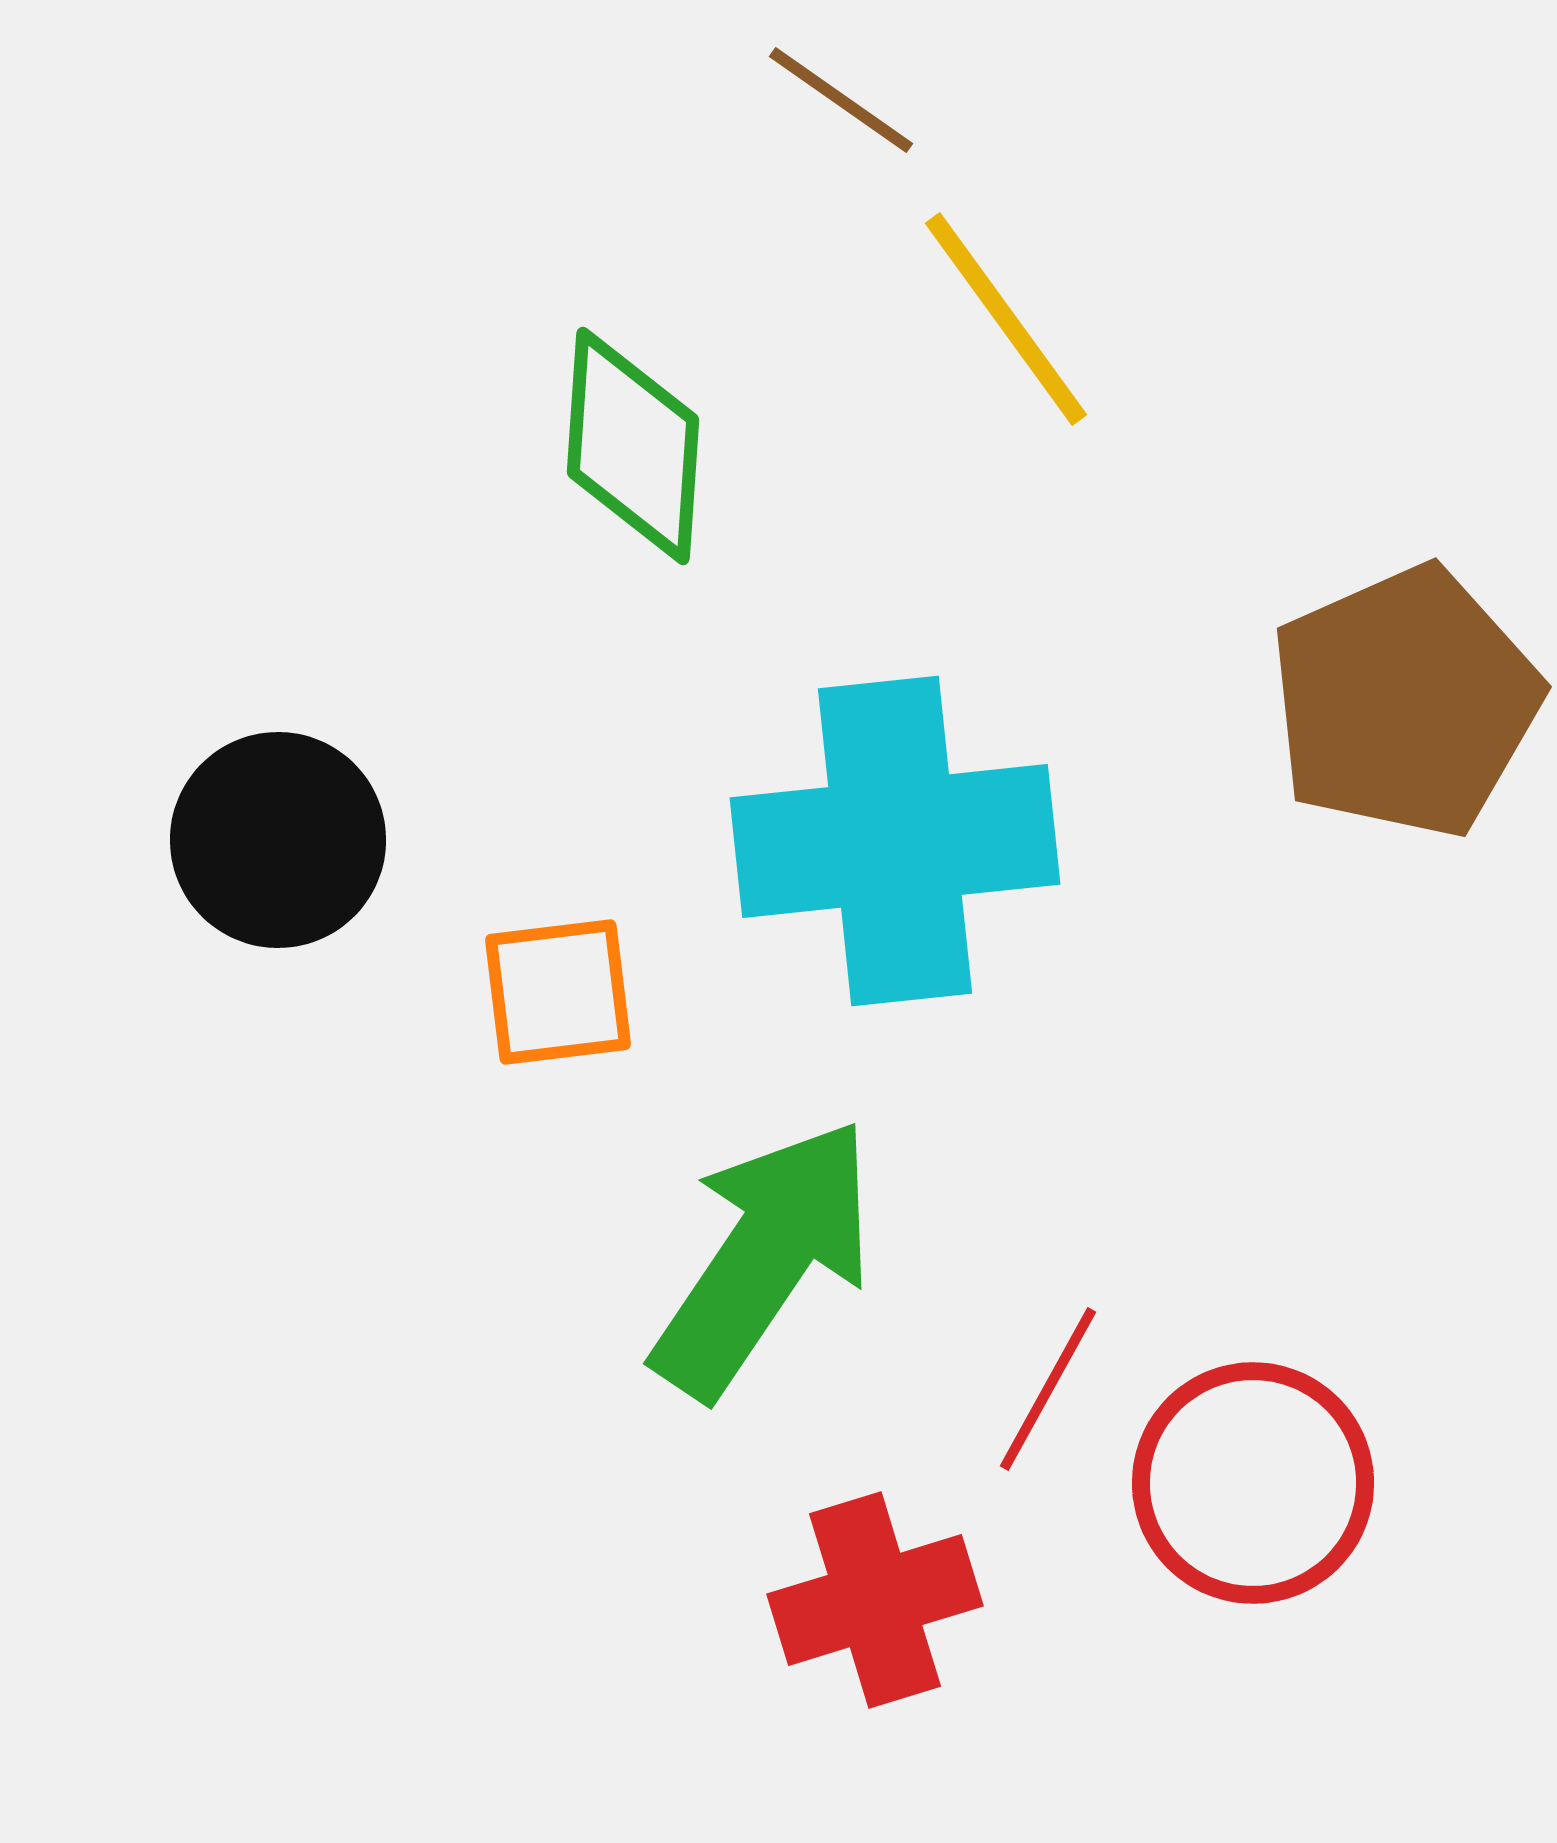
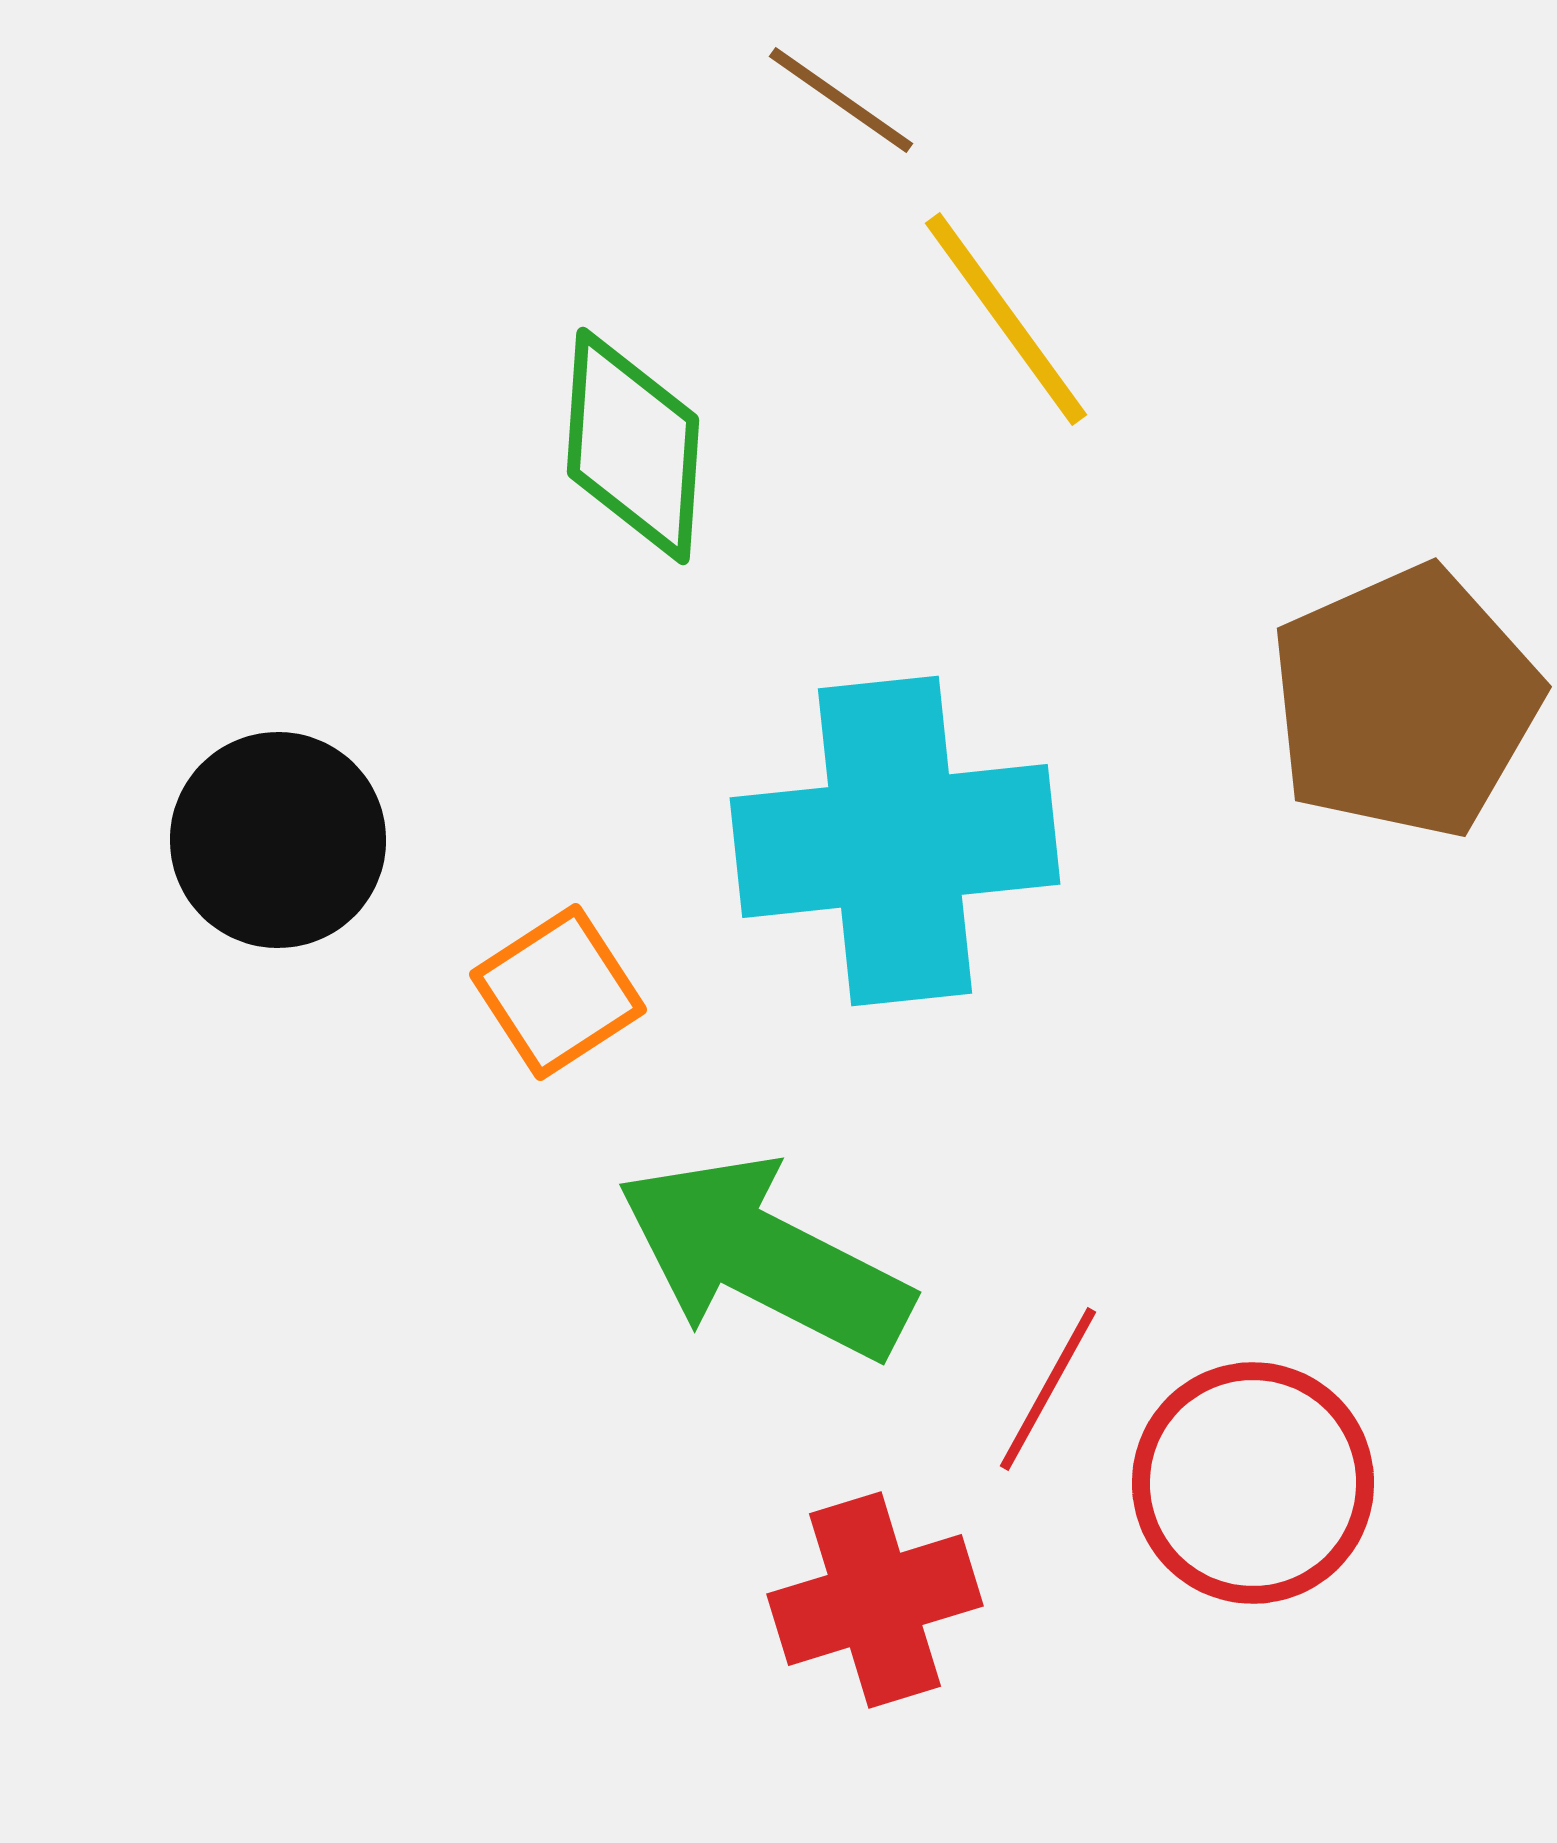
orange square: rotated 26 degrees counterclockwise
green arrow: rotated 97 degrees counterclockwise
